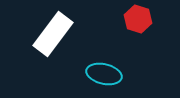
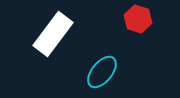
cyan ellipse: moved 2 px left, 2 px up; rotated 64 degrees counterclockwise
